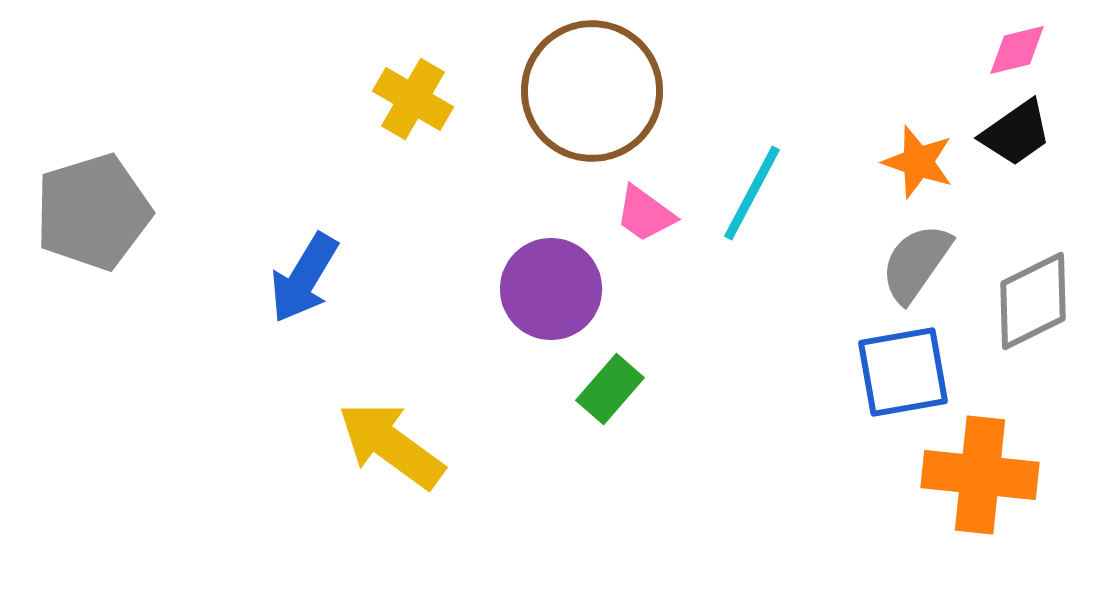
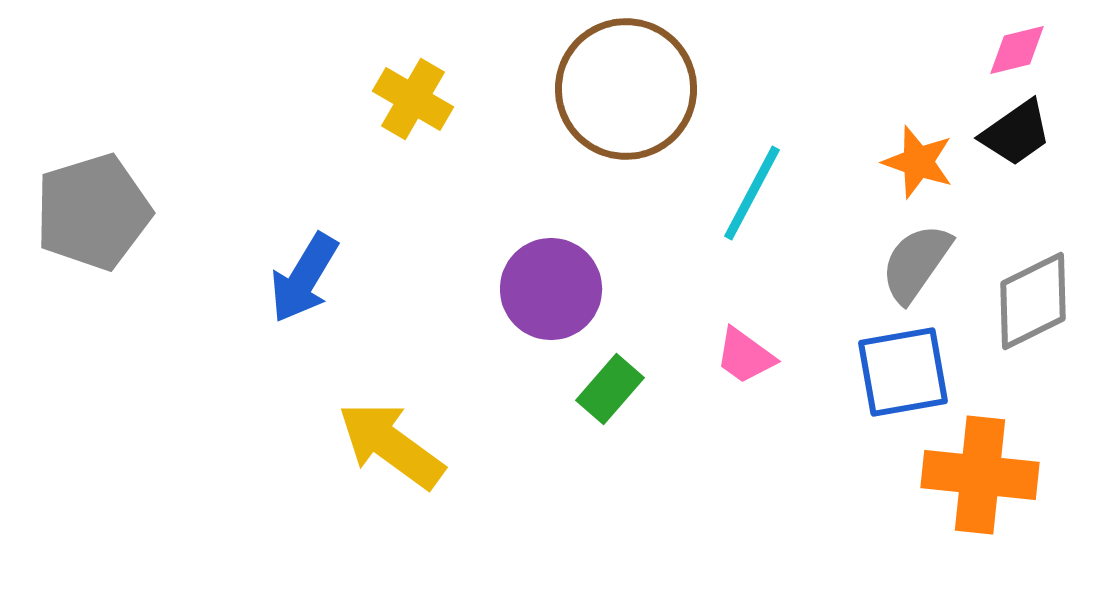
brown circle: moved 34 px right, 2 px up
pink trapezoid: moved 100 px right, 142 px down
